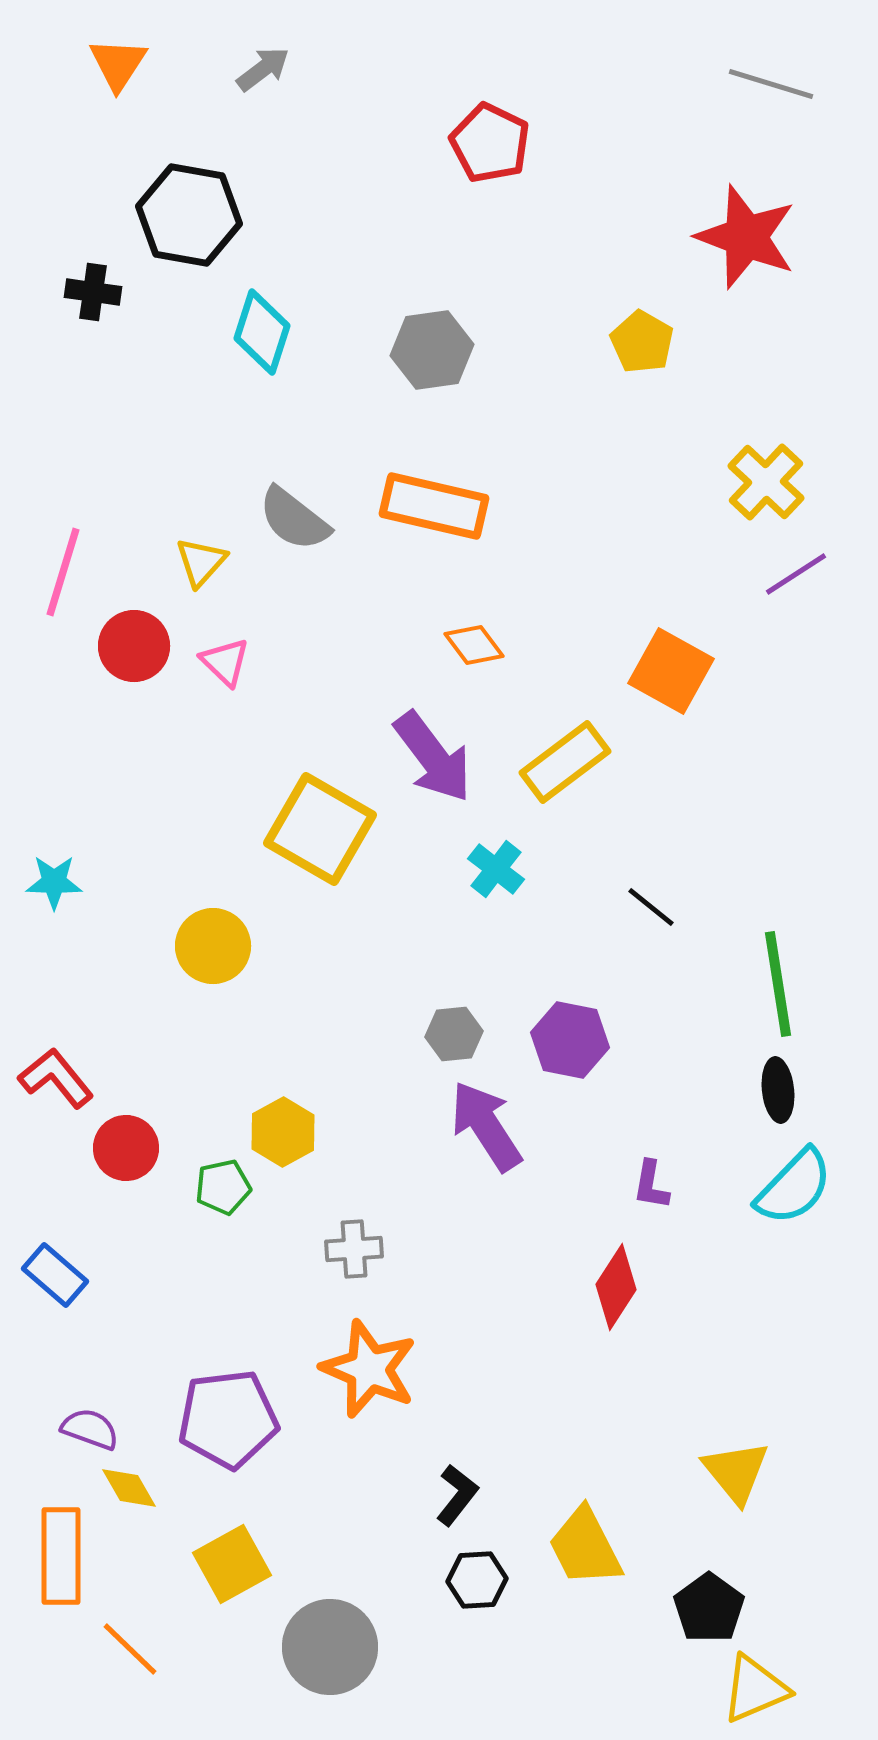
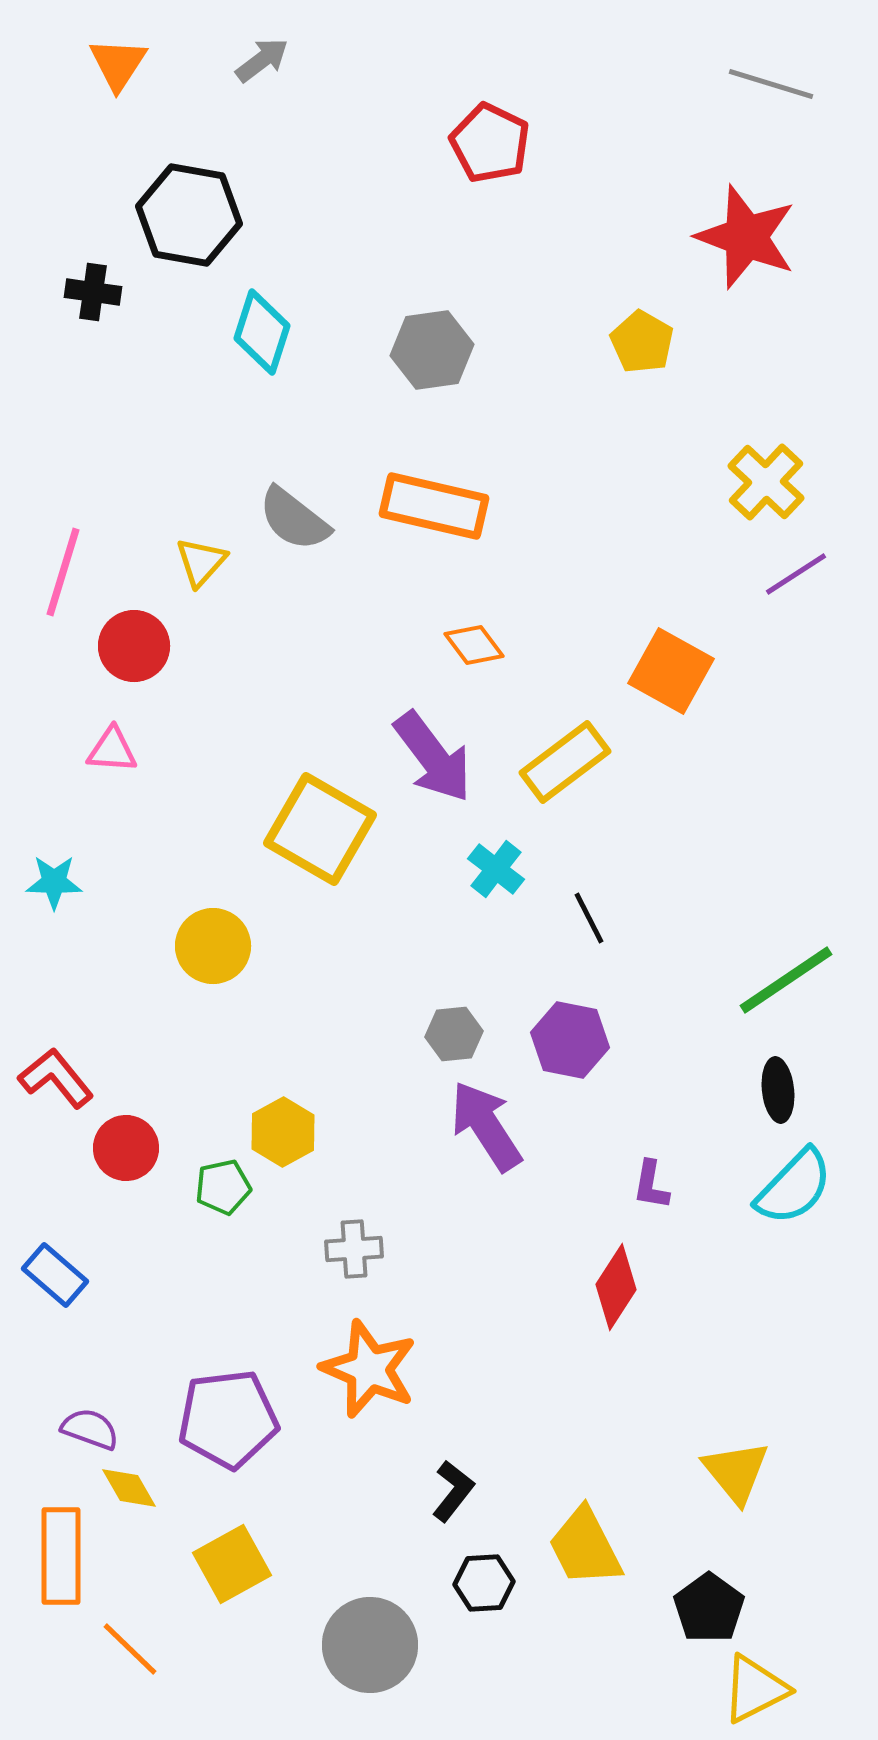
gray arrow at (263, 69): moved 1 px left, 9 px up
pink triangle at (225, 662): moved 113 px left, 88 px down; rotated 40 degrees counterclockwise
black line at (651, 907): moved 62 px left, 11 px down; rotated 24 degrees clockwise
green line at (778, 984): moved 8 px right, 4 px up; rotated 65 degrees clockwise
black L-shape at (457, 1495): moved 4 px left, 4 px up
black hexagon at (477, 1580): moved 7 px right, 3 px down
gray circle at (330, 1647): moved 40 px right, 2 px up
yellow triangle at (755, 1689): rotated 4 degrees counterclockwise
